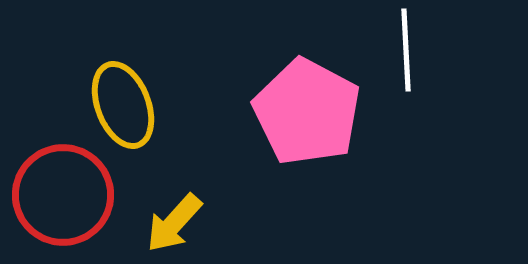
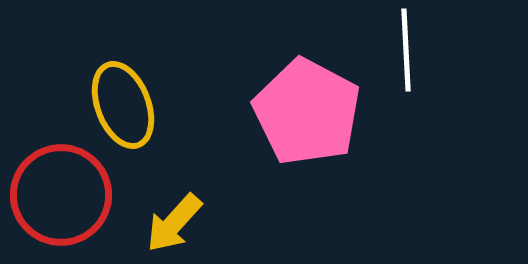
red circle: moved 2 px left
